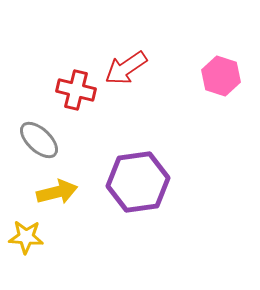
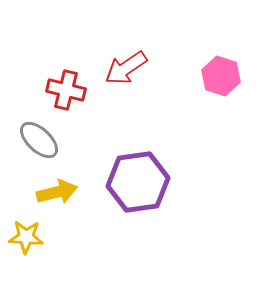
red cross: moved 10 px left
